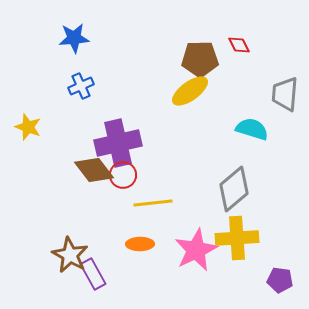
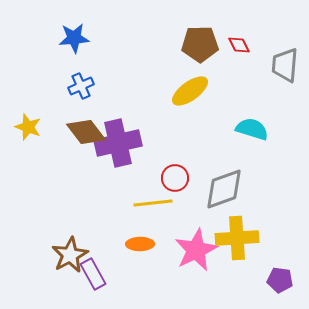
brown pentagon: moved 15 px up
gray trapezoid: moved 29 px up
brown diamond: moved 8 px left, 38 px up
red circle: moved 52 px right, 3 px down
gray diamond: moved 10 px left; rotated 21 degrees clockwise
brown star: rotated 15 degrees clockwise
